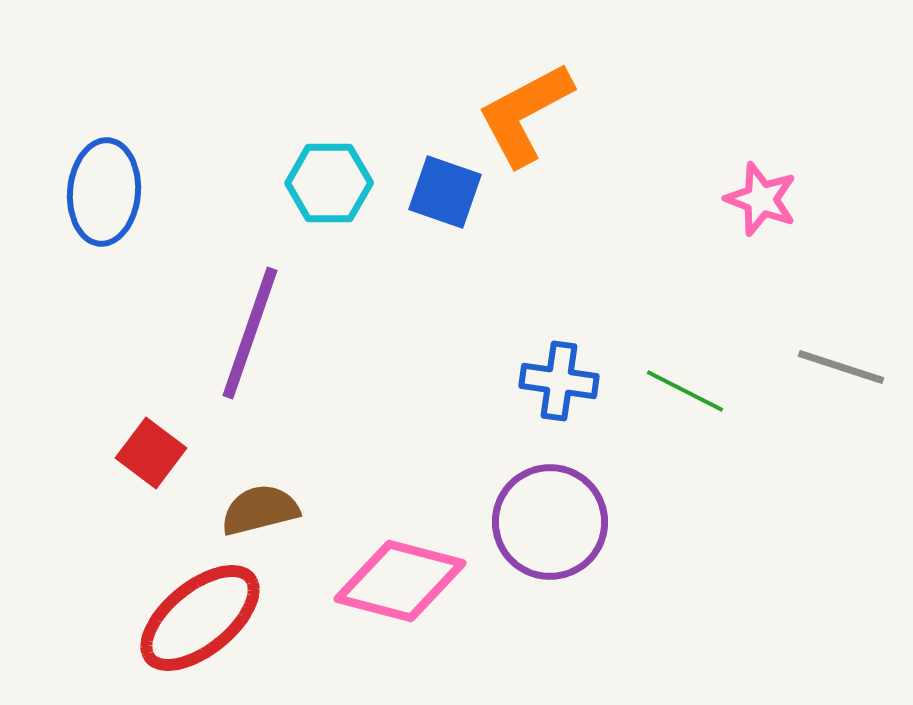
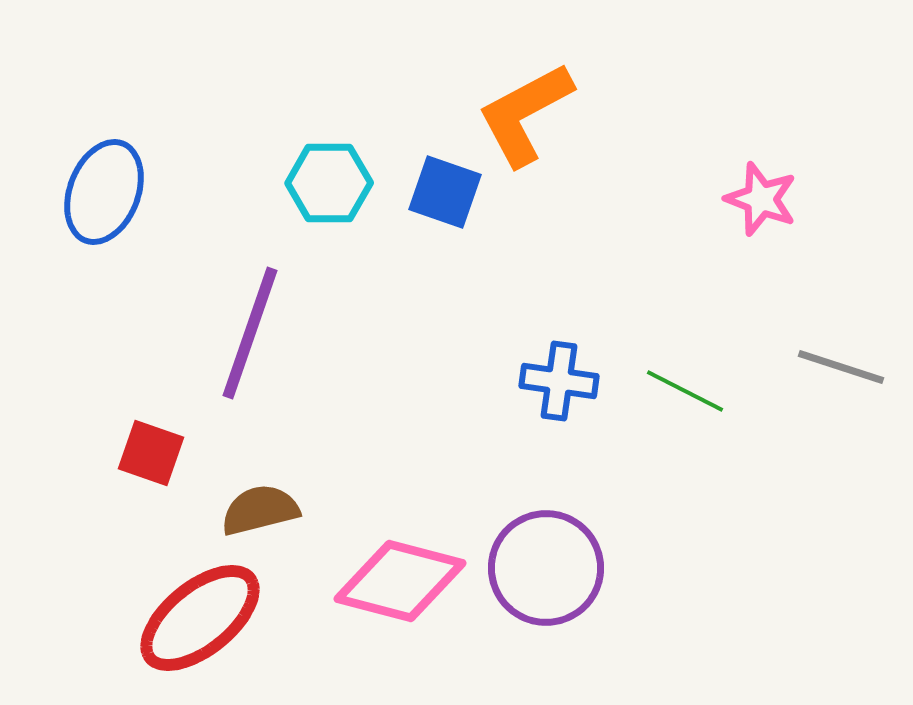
blue ellipse: rotated 16 degrees clockwise
red square: rotated 18 degrees counterclockwise
purple circle: moved 4 px left, 46 px down
